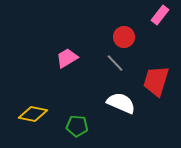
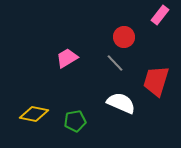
yellow diamond: moved 1 px right
green pentagon: moved 2 px left, 5 px up; rotated 15 degrees counterclockwise
